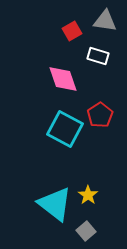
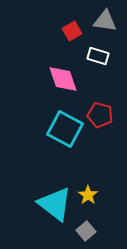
red pentagon: rotated 25 degrees counterclockwise
